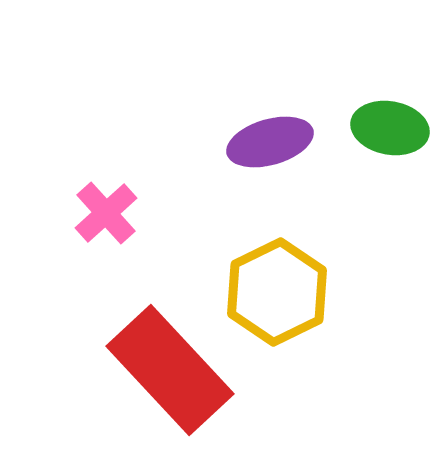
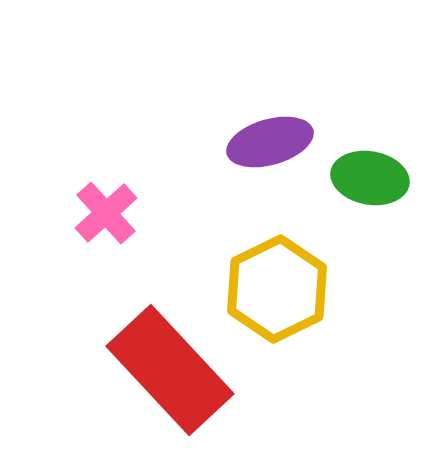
green ellipse: moved 20 px left, 50 px down
yellow hexagon: moved 3 px up
